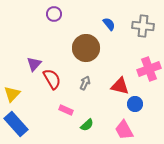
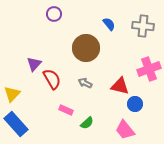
gray arrow: rotated 88 degrees counterclockwise
green semicircle: moved 2 px up
pink trapezoid: moved 1 px right; rotated 10 degrees counterclockwise
